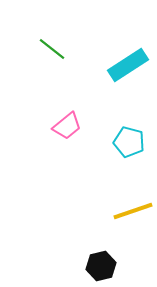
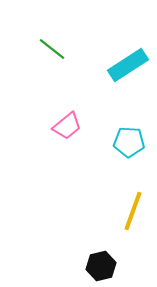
cyan pentagon: rotated 12 degrees counterclockwise
yellow line: rotated 51 degrees counterclockwise
